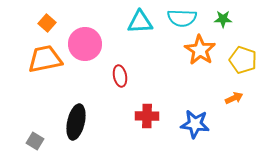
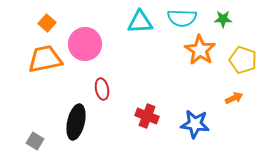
red ellipse: moved 18 px left, 13 px down
red cross: rotated 20 degrees clockwise
